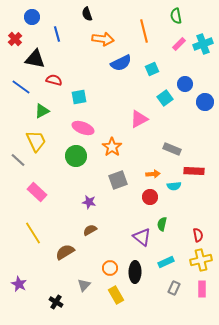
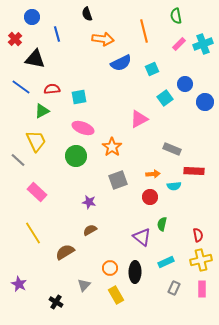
red semicircle at (54, 80): moved 2 px left, 9 px down; rotated 21 degrees counterclockwise
